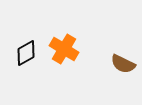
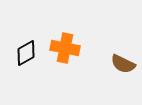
orange cross: moved 1 px right, 1 px up; rotated 20 degrees counterclockwise
